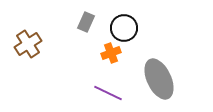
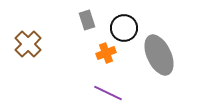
gray rectangle: moved 1 px right, 2 px up; rotated 42 degrees counterclockwise
brown cross: rotated 12 degrees counterclockwise
orange cross: moved 5 px left
gray ellipse: moved 24 px up
